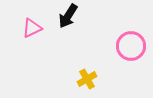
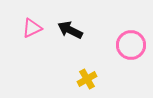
black arrow: moved 2 px right, 14 px down; rotated 85 degrees clockwise
pink circle: moved 1 px up
